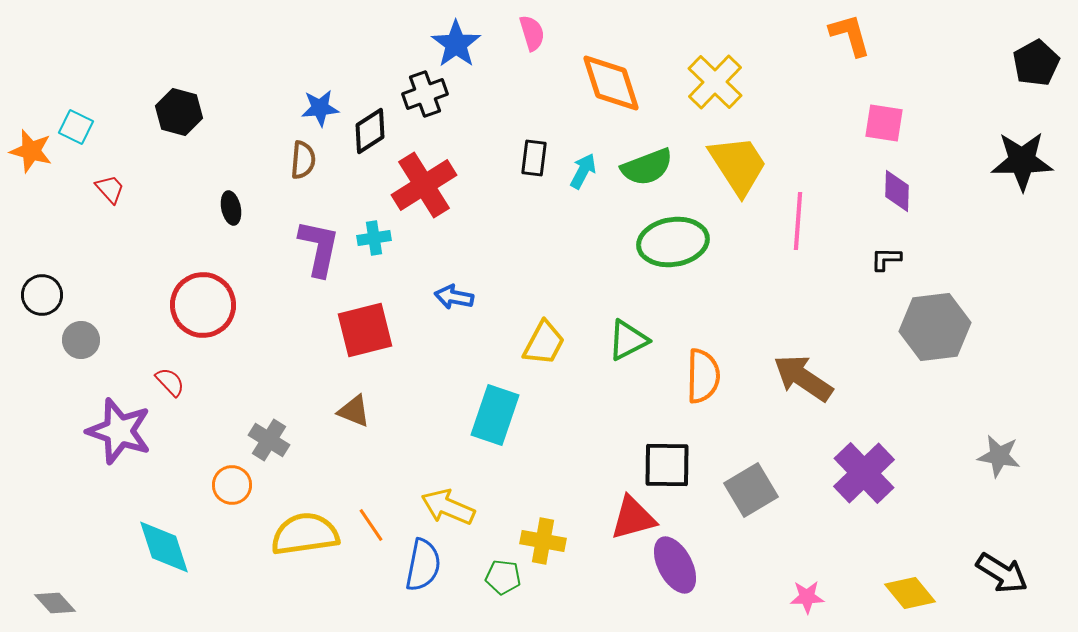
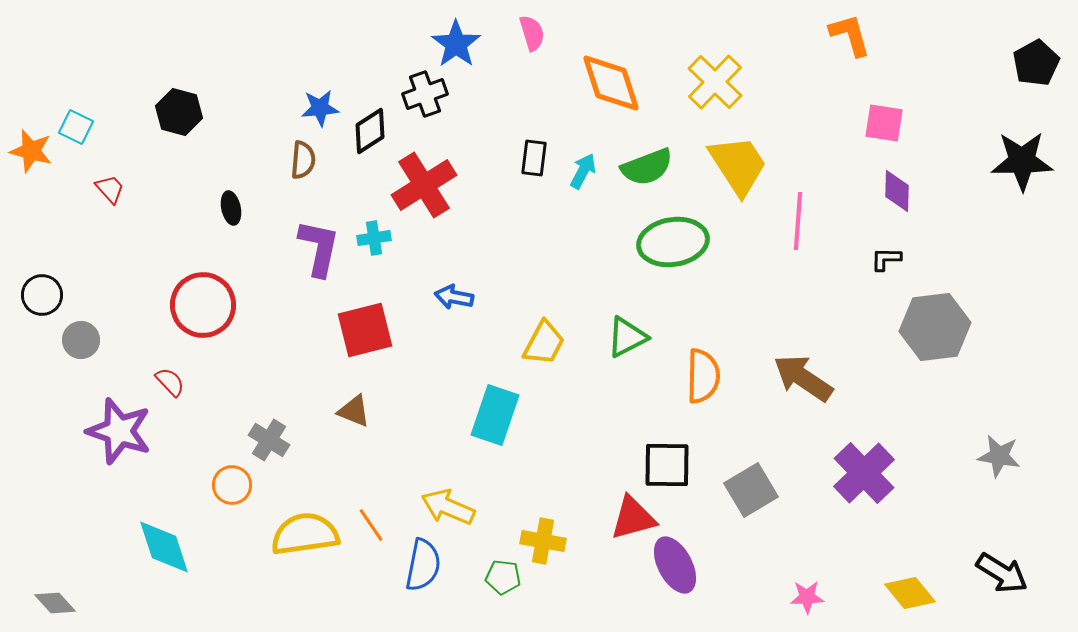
green triangle at (628, 340): moved 1 px left, 3 px up
